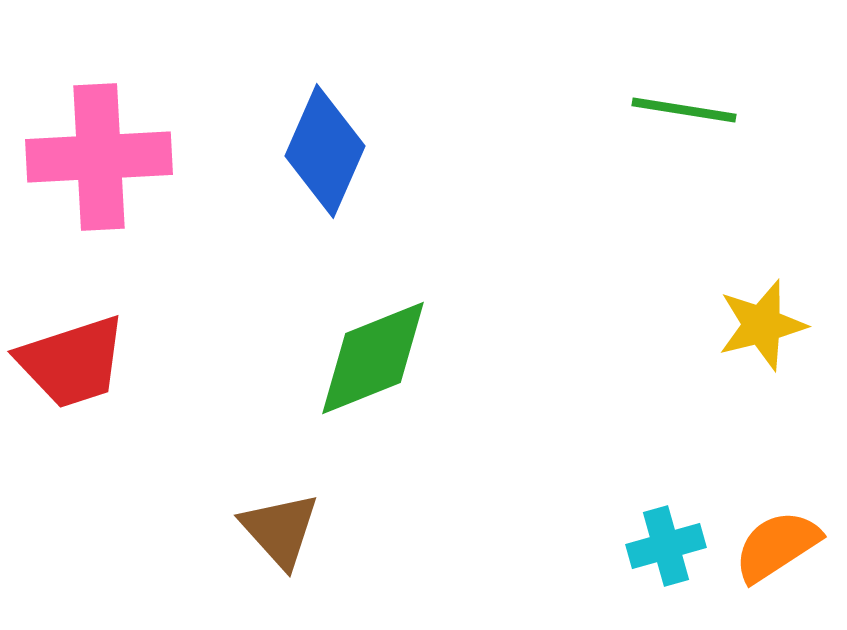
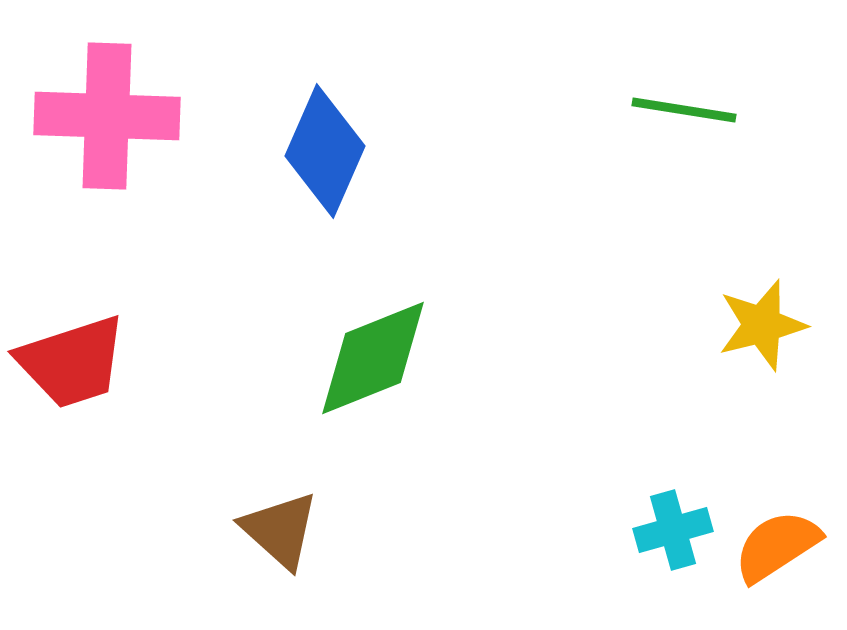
pink cross: moved 8 px right, 41 px up; rotated 5 degrees clockwise
brown triangle: rotated 6 degrees counterclockwise
cyan cross: moved 7 px right, 16 px up
